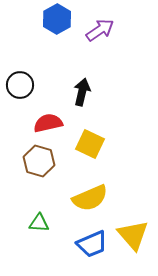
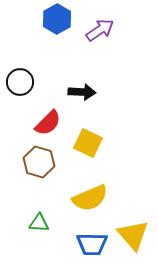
black circle: moved 3 px up
black arrow: rotated 80 degrees clockwise
red semicircle: rotated 148 degrees clockwise
yellow square: moved 2 px left, 1 px up
brown hexagon: moved 1 px down
blue trapezoid: rotated 24 degrees clockwise
